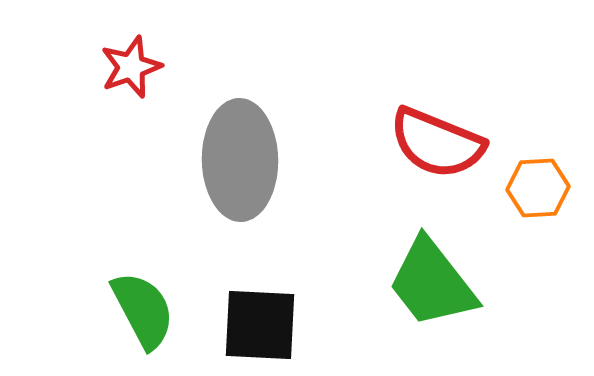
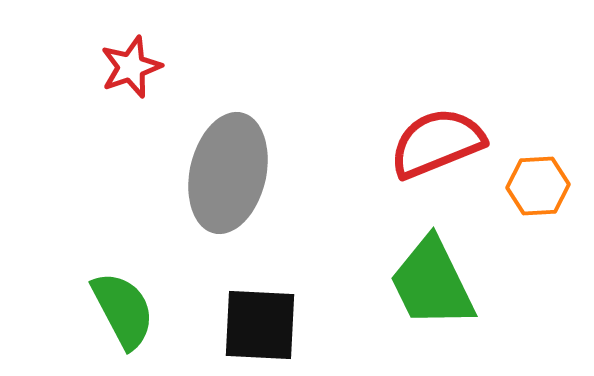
red semicircle: rotated 136 degrees clockwise
gray ellipse: moved 12 px left, 13 px down; rotated 14 degrees clockwise
orange hexagon: moved 2 px up
green trapezoid: rotated 12 degrees clockwise
green semicircle: moved 20 px left
